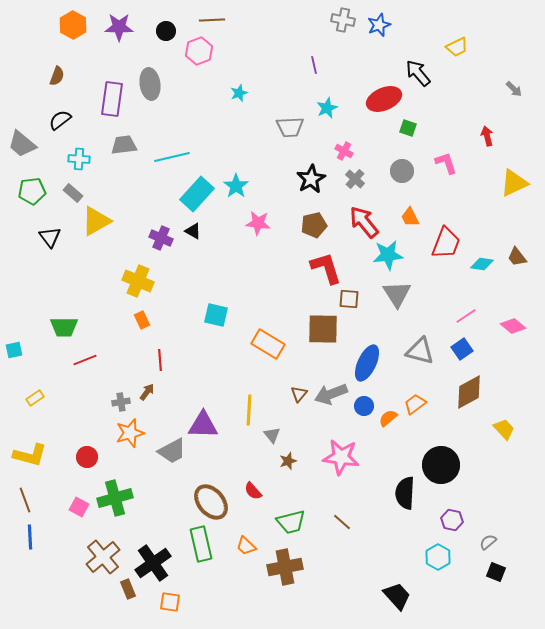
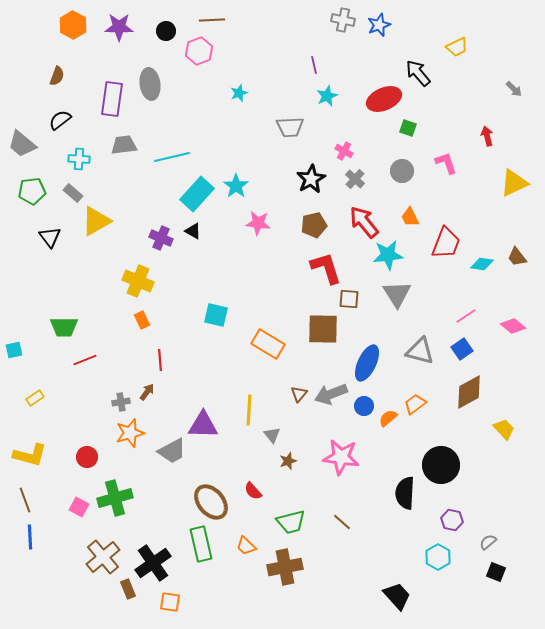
cyan star at (327, 108): moved 12 px up
